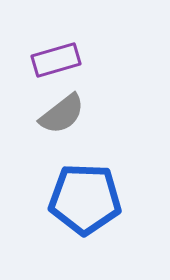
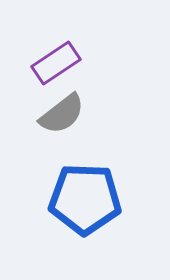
purple rectangle: moved 3 px down; rotated 18 degrees counterclockwise
